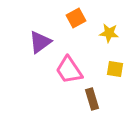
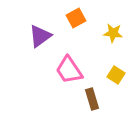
yellow star: moved 4 px right
purple triangle: moved 6 px up
yellow square: moved 1 px right, 6 px down; rotated 24 degrees clockwise
